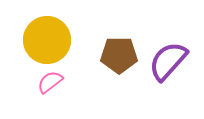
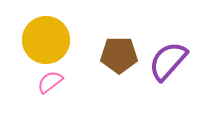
yellow circle: moved 1 px left
